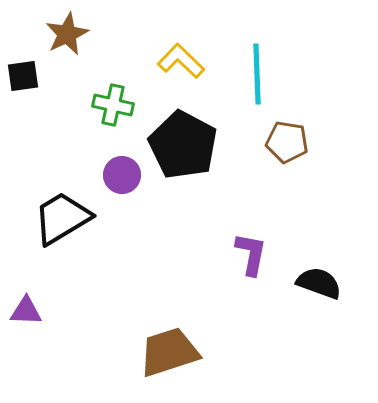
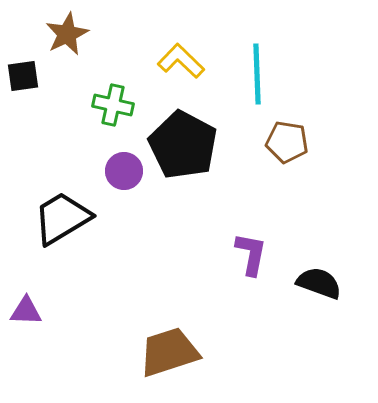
purple circle: moved 2 px right, 4 px up
